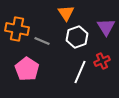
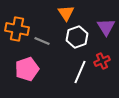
pink pentagon: rotated 20 degrees clockwise
